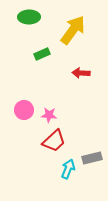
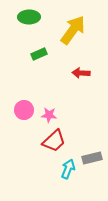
green rectangle: moved 3 px left
